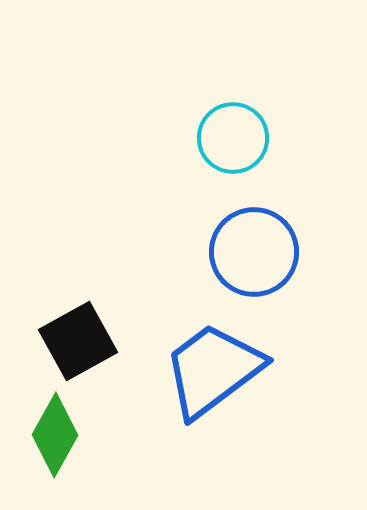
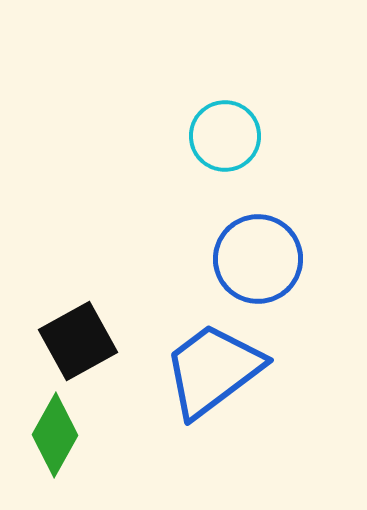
cyan circle: moved 8 px left, 2 px up
blue circle: moved 4 px right, 7 px down
